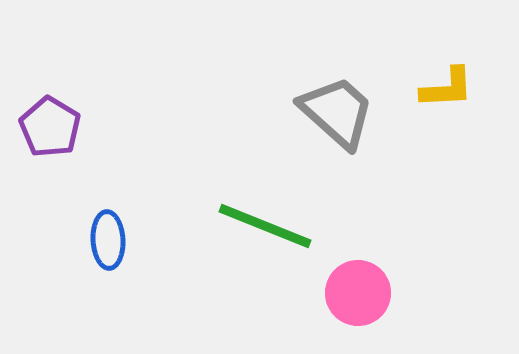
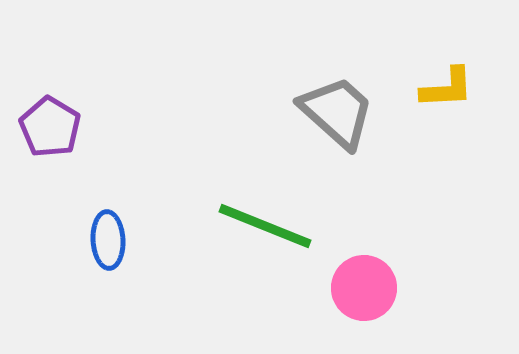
pink circle: moved 6 px right, 5 px up
